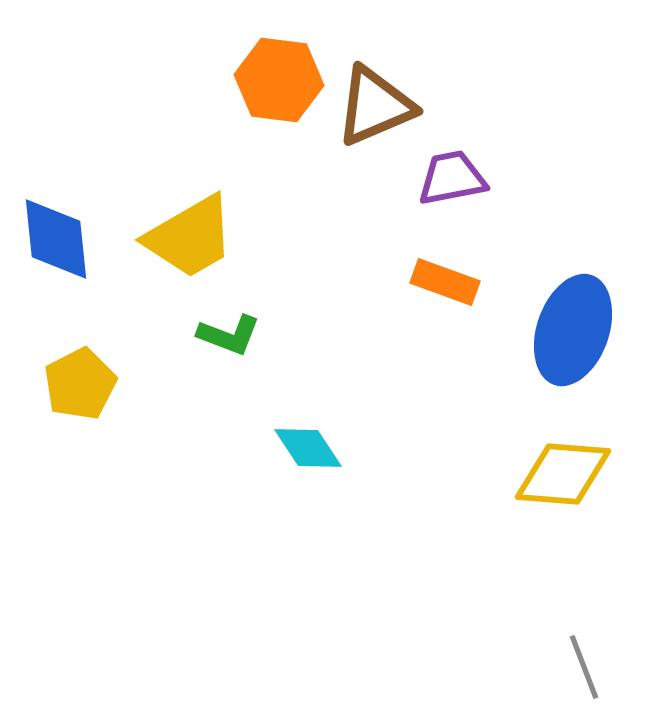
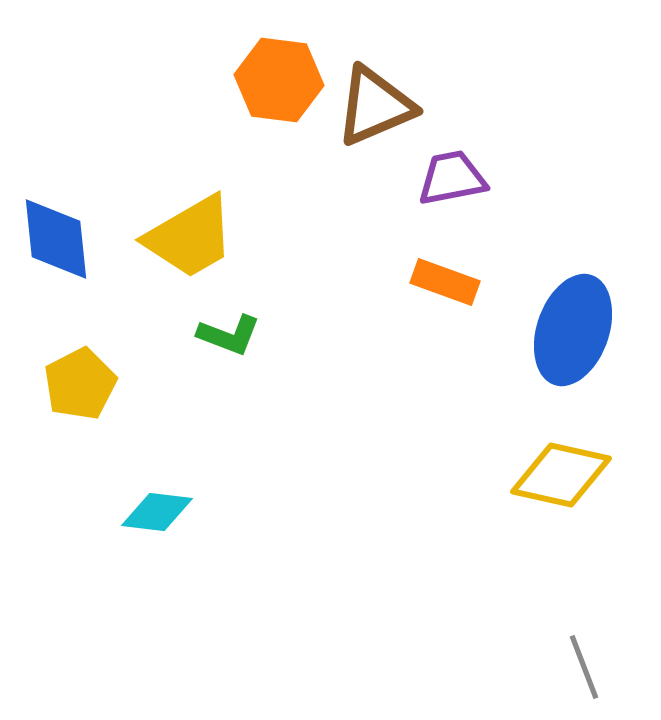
cyan diamond: moved 151 px left, 64 px down; rotated 50 degrees counterclockwise
yellow diamond: moved 2 px left, 1 px down; rotated 8 degrees clockwise
